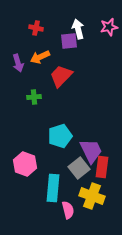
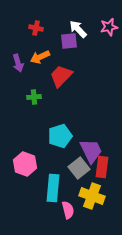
white arrow: rotated 30 degrees counterclockwise
